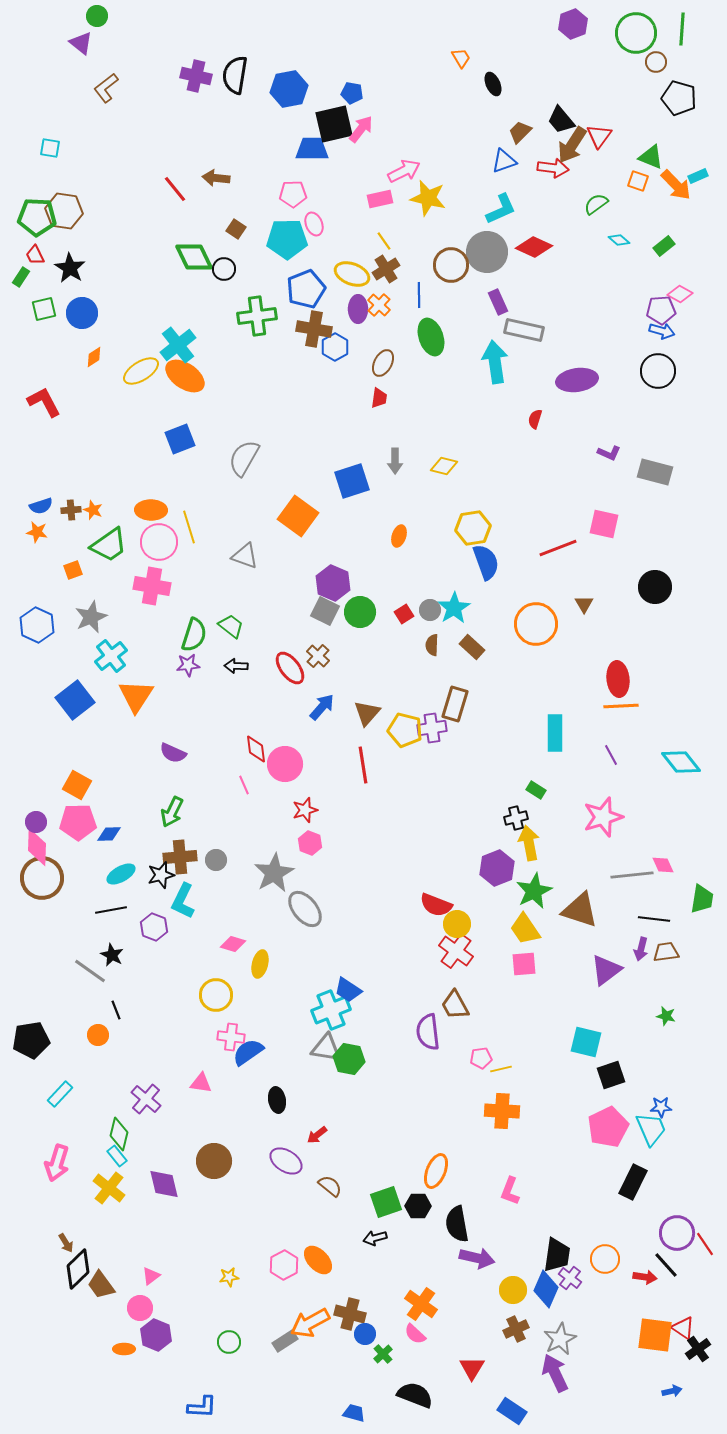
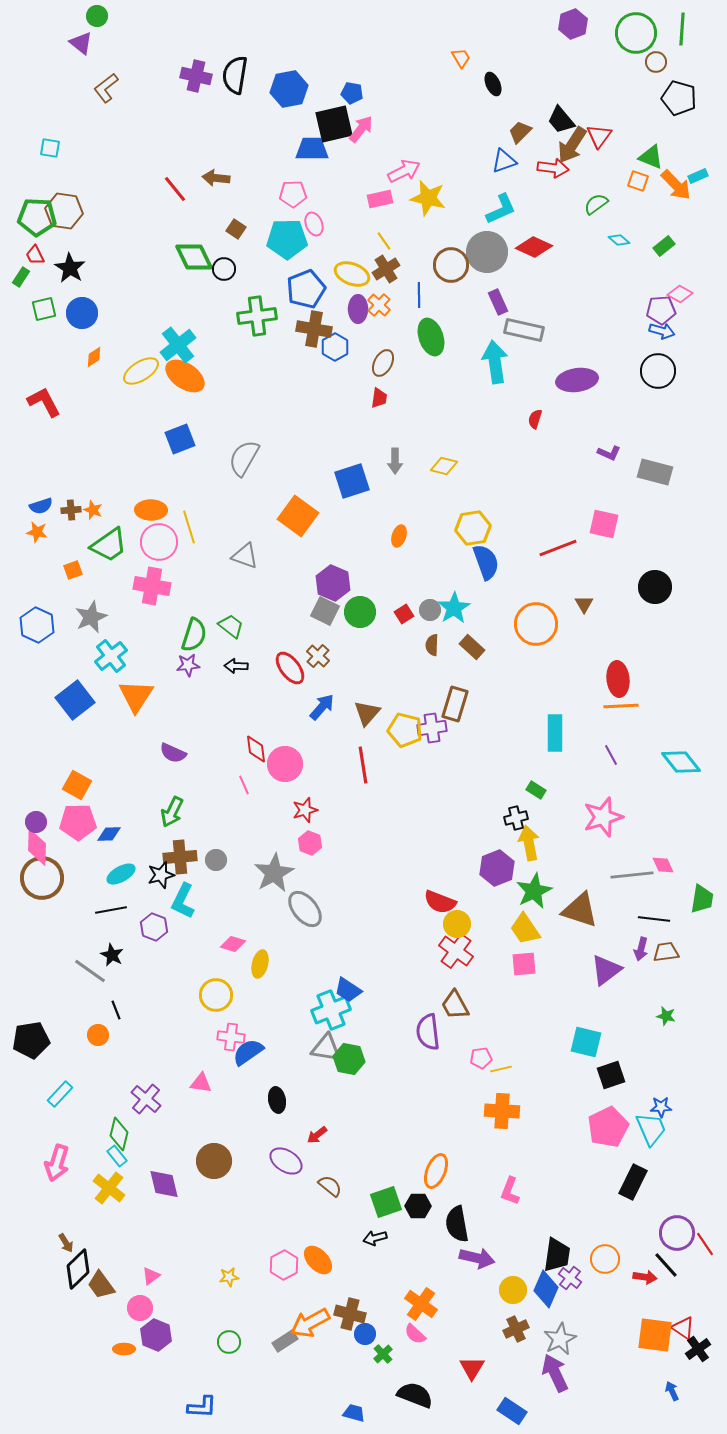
red semicircle at (436, 905): moved 4 px right, 3 px up
blue arrow at (672, 1391): rotated 102 degrees counterclockwise
